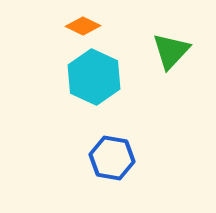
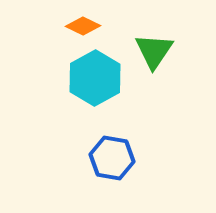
green triangle: moved 17 px left; rotated 9 degrees counterclockwise
cyan hexagon: moved 1 px right, 1 px down; rotated 6 degrees clockwise
